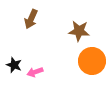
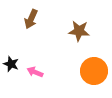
orange circle: moved 2 px right, 10 px down
black star: moved 3 px left, 1 px up
pink arrow: rotated 42 degrees clockwise
